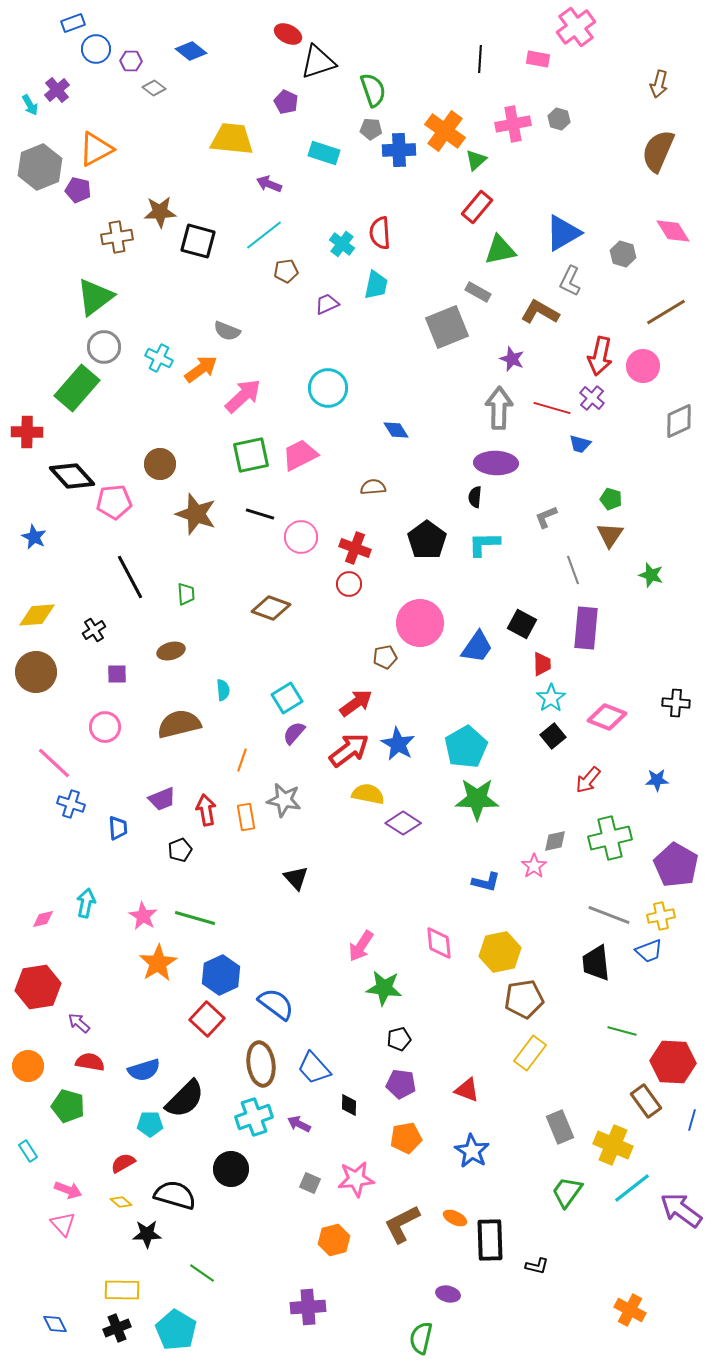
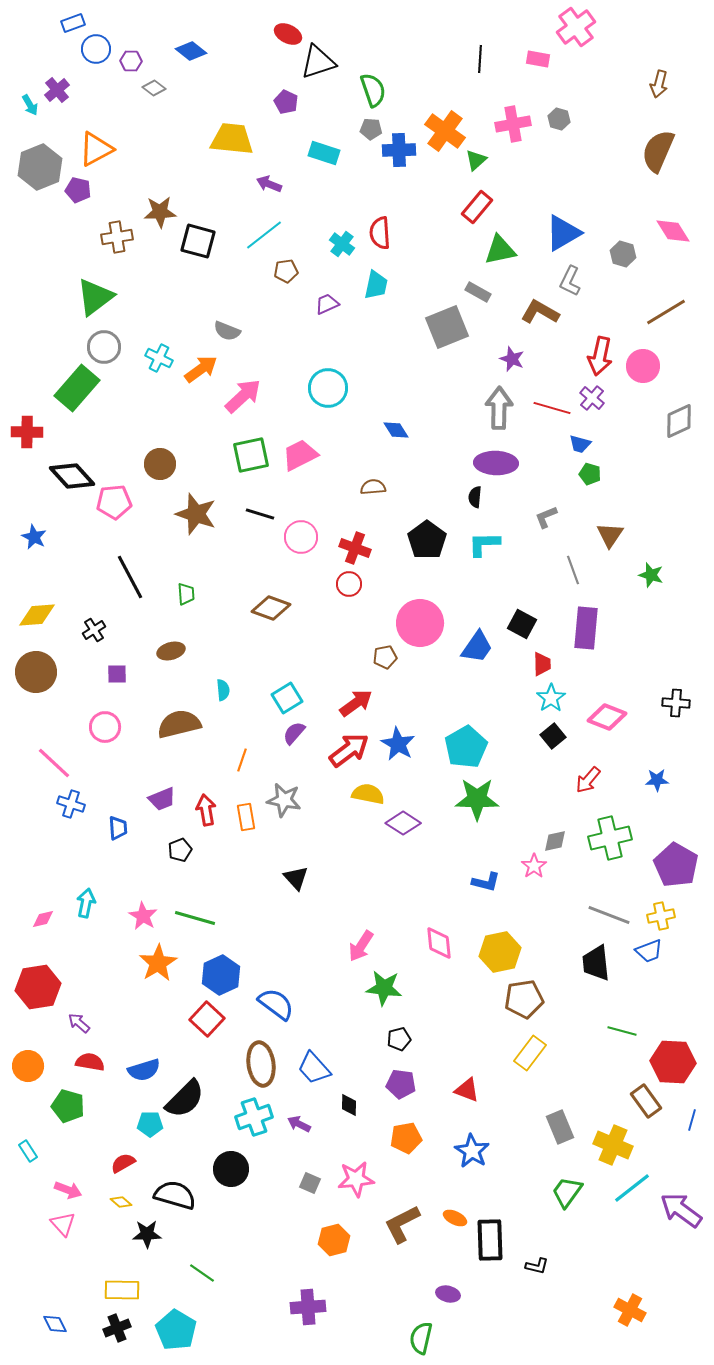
green pentagon at (611, 499): moved 21 px left, 25 px up
